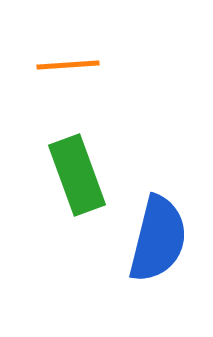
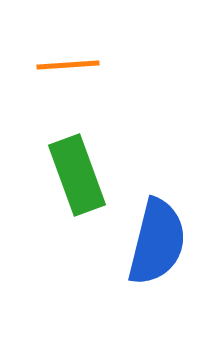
blue semicircle: moved 1 px left, 3 px down
